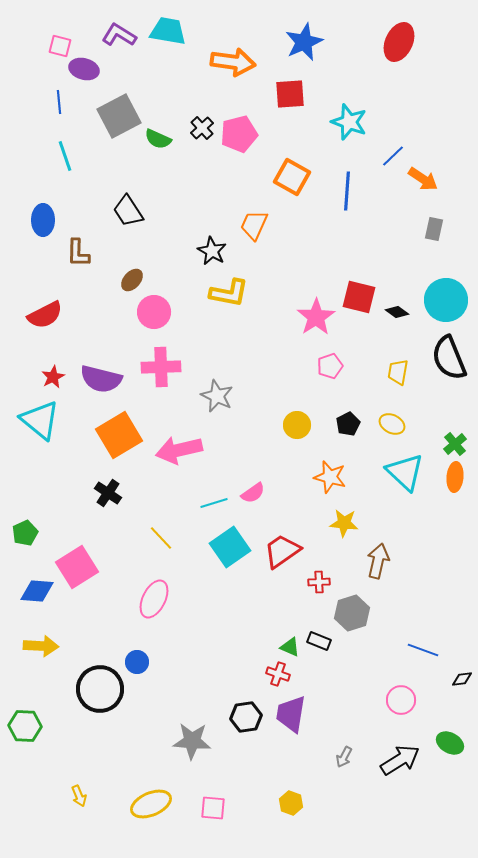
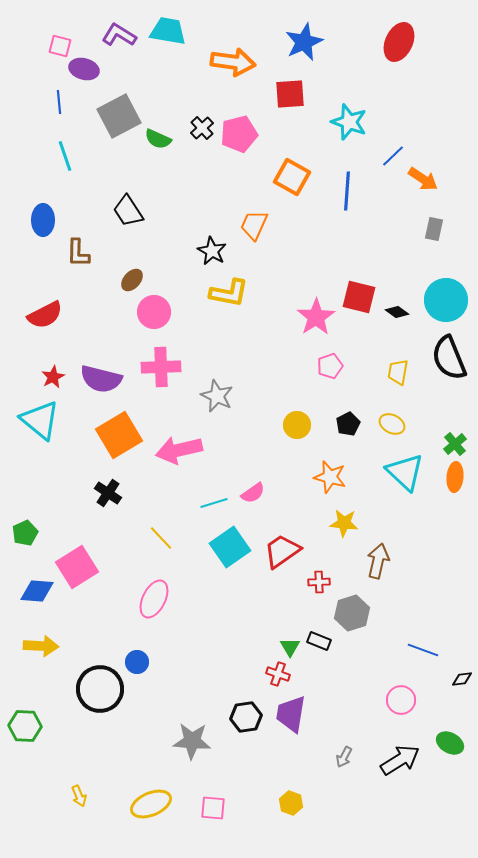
green triangle at (290, 647): rotated 35 degrees clockwise
